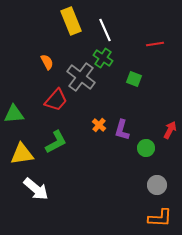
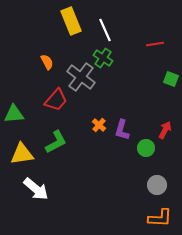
green square: moved 37 px right
red arrow: moved 5 px left
